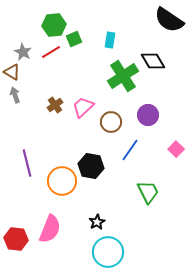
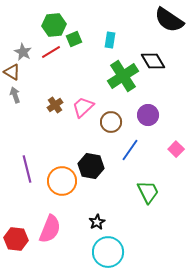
purple line: moved 6 px down
